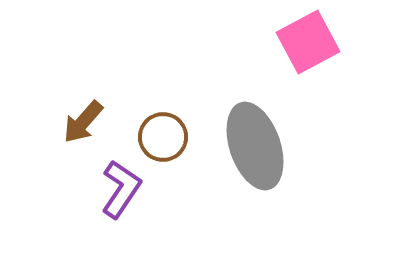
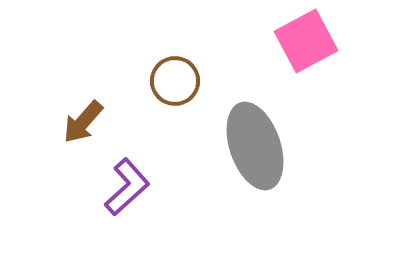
pink square: moved 2 px left, 1 px up
brown circle: moved 12 px right, 56 px up
purple L-shape: moved 6 px right, 2 px up; rotated 14 degrees clockwise
